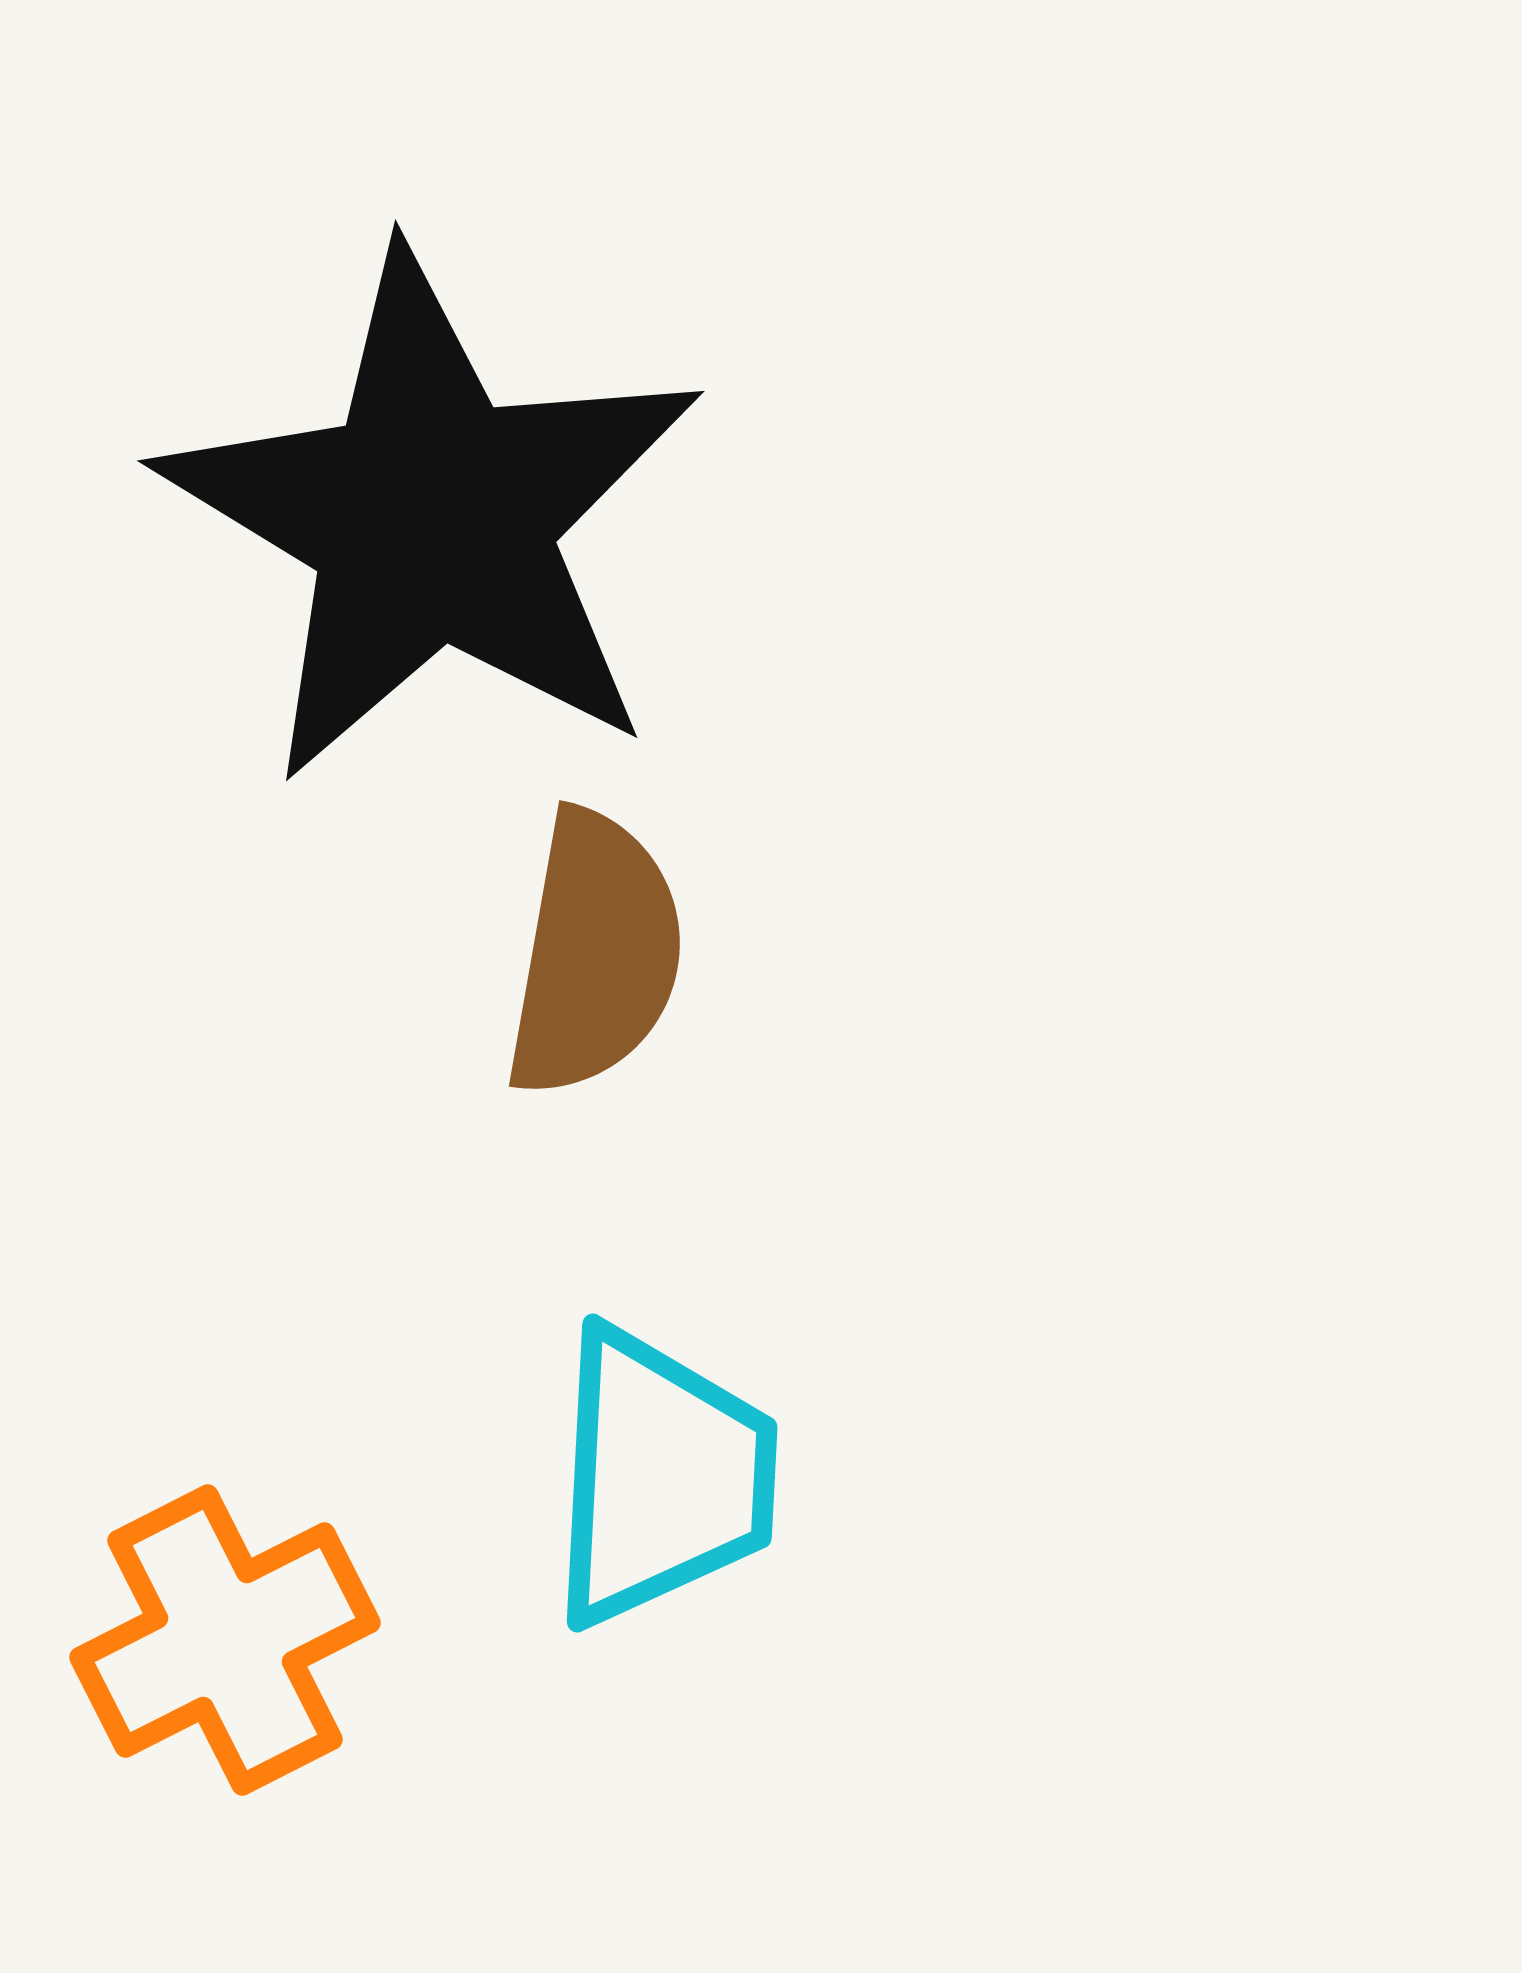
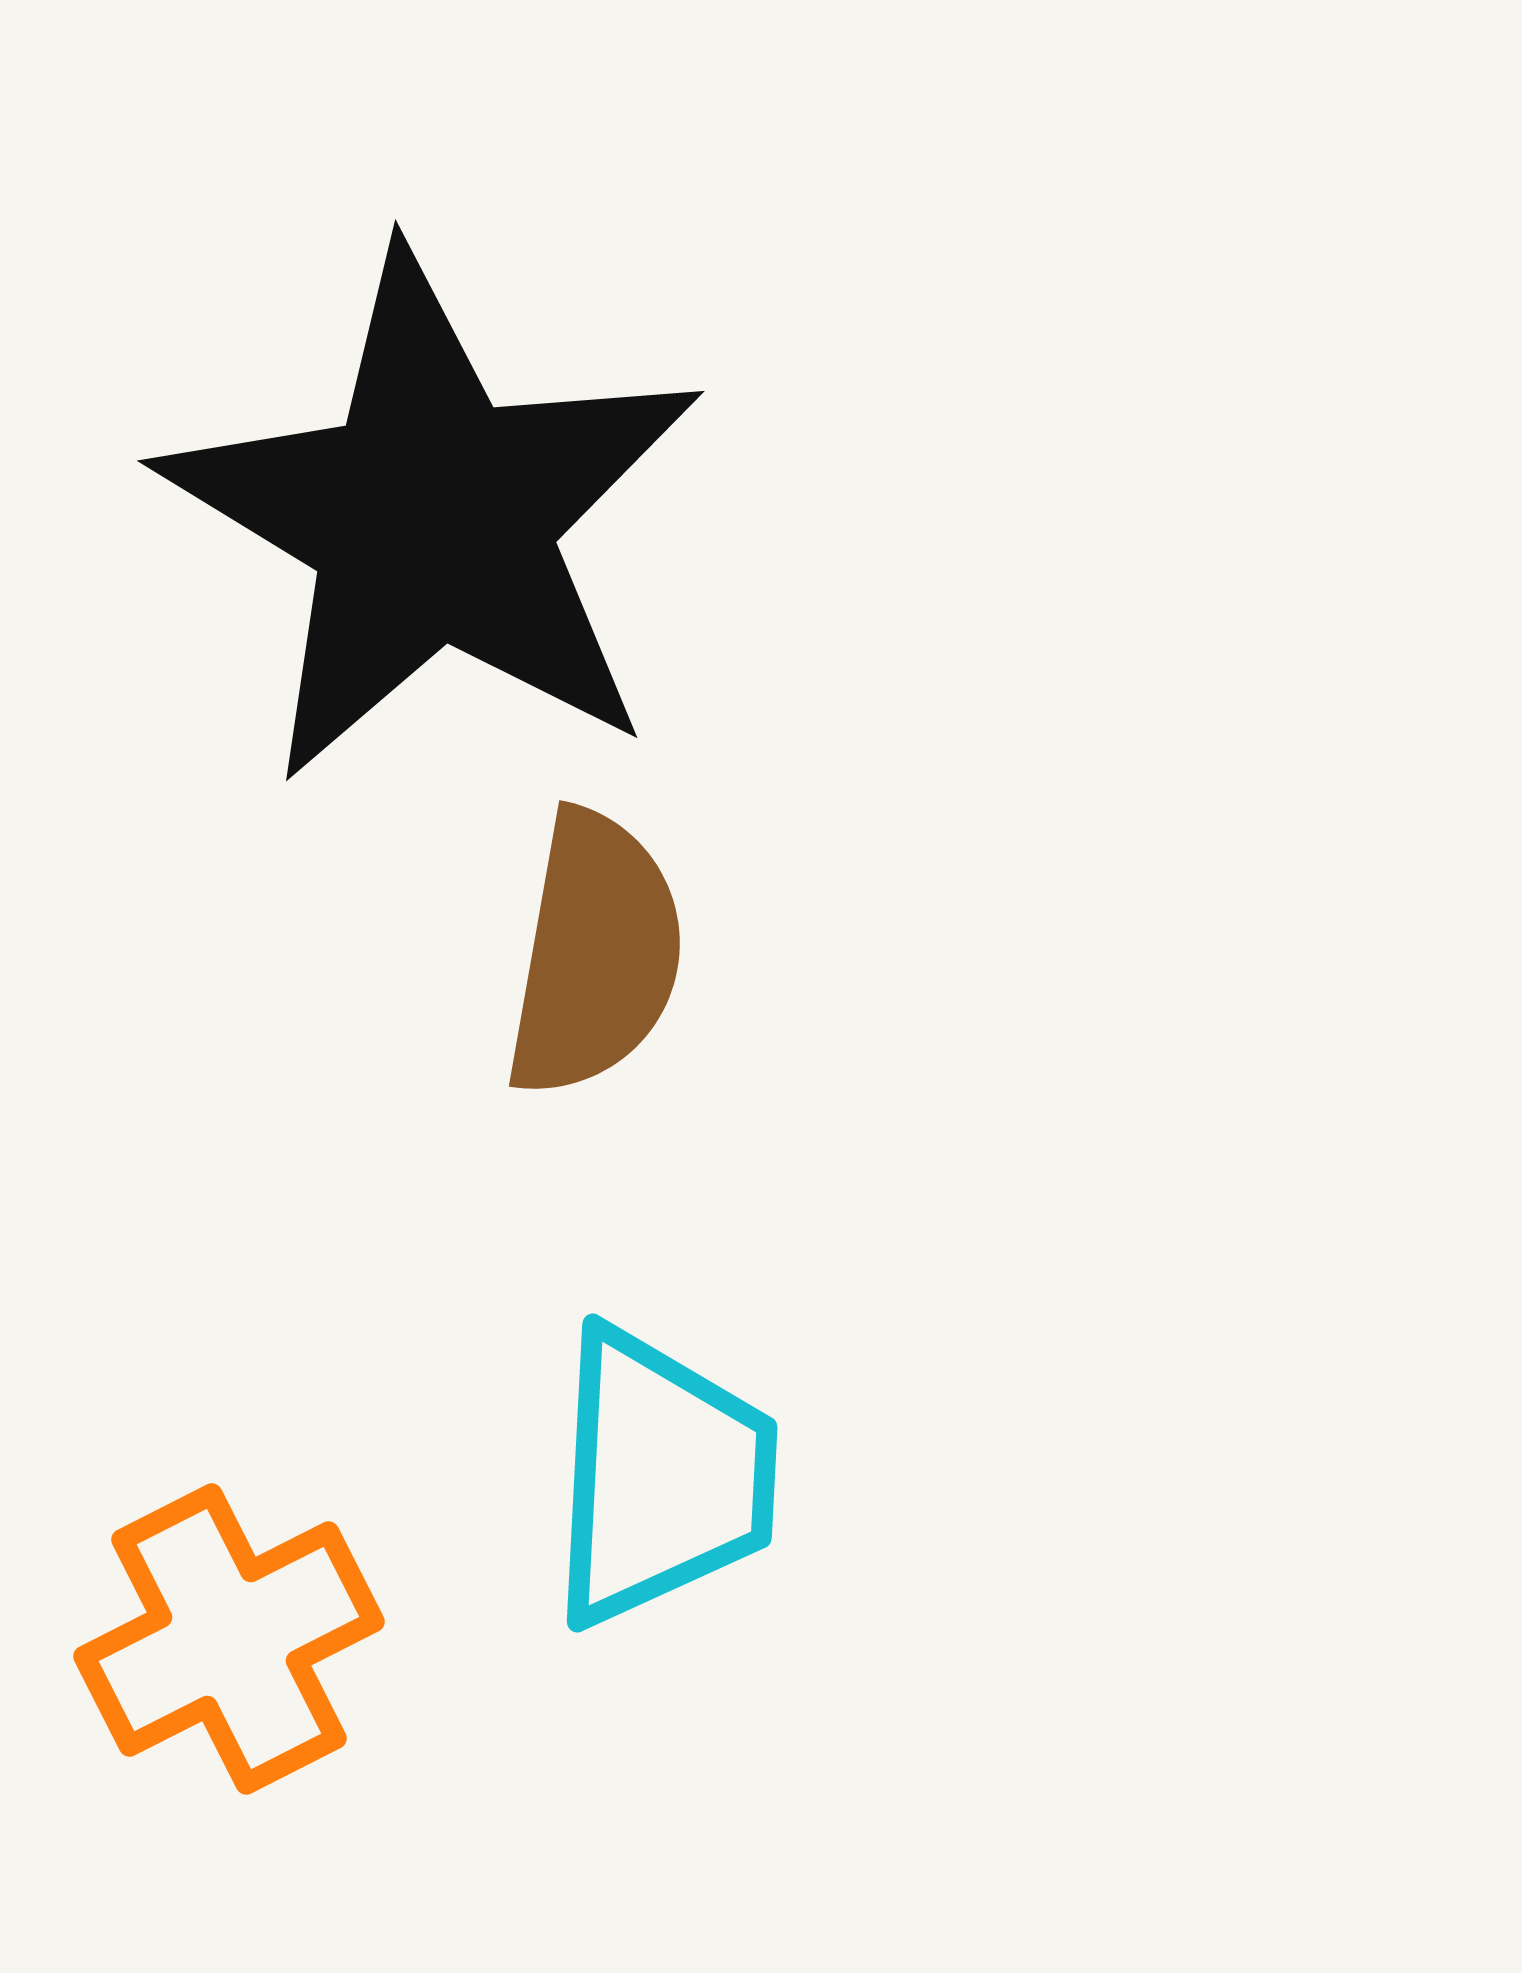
orange cross: moved 4 px right, 1 px up
